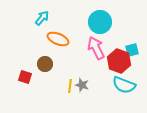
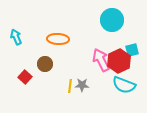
cyan arrow: moved 26 px left, 19 px down; rotated 63 degrees counterclockwise
cyan circle: moved 12 px right, 2 px up
orange ellipse: rotated 20 degrees counterclockwise
pink arrow: moved 5 px right, 12 px down
red hexagon: rotated 15 degrees clockwise
red square: rotated 24 degrees clockwise
gray star: rotated 16 degrees counterclockwise
